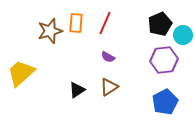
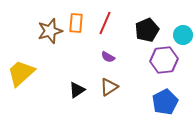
black pentagon: moved 13 px left, 6 px down
